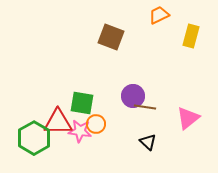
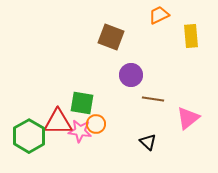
yellow rectangle: rotated 20 degrees counterclockwise
purple circle: moved 2 px left, 21 px up
brown line: moved 8 px right, 8 px up
green hexagon: moved 5 px left, 2 px up
